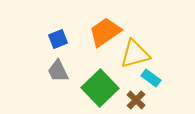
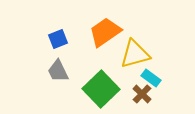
green square: moved 1 px right, 1 px down
brown cross: moved 6 px right, 6 px up
